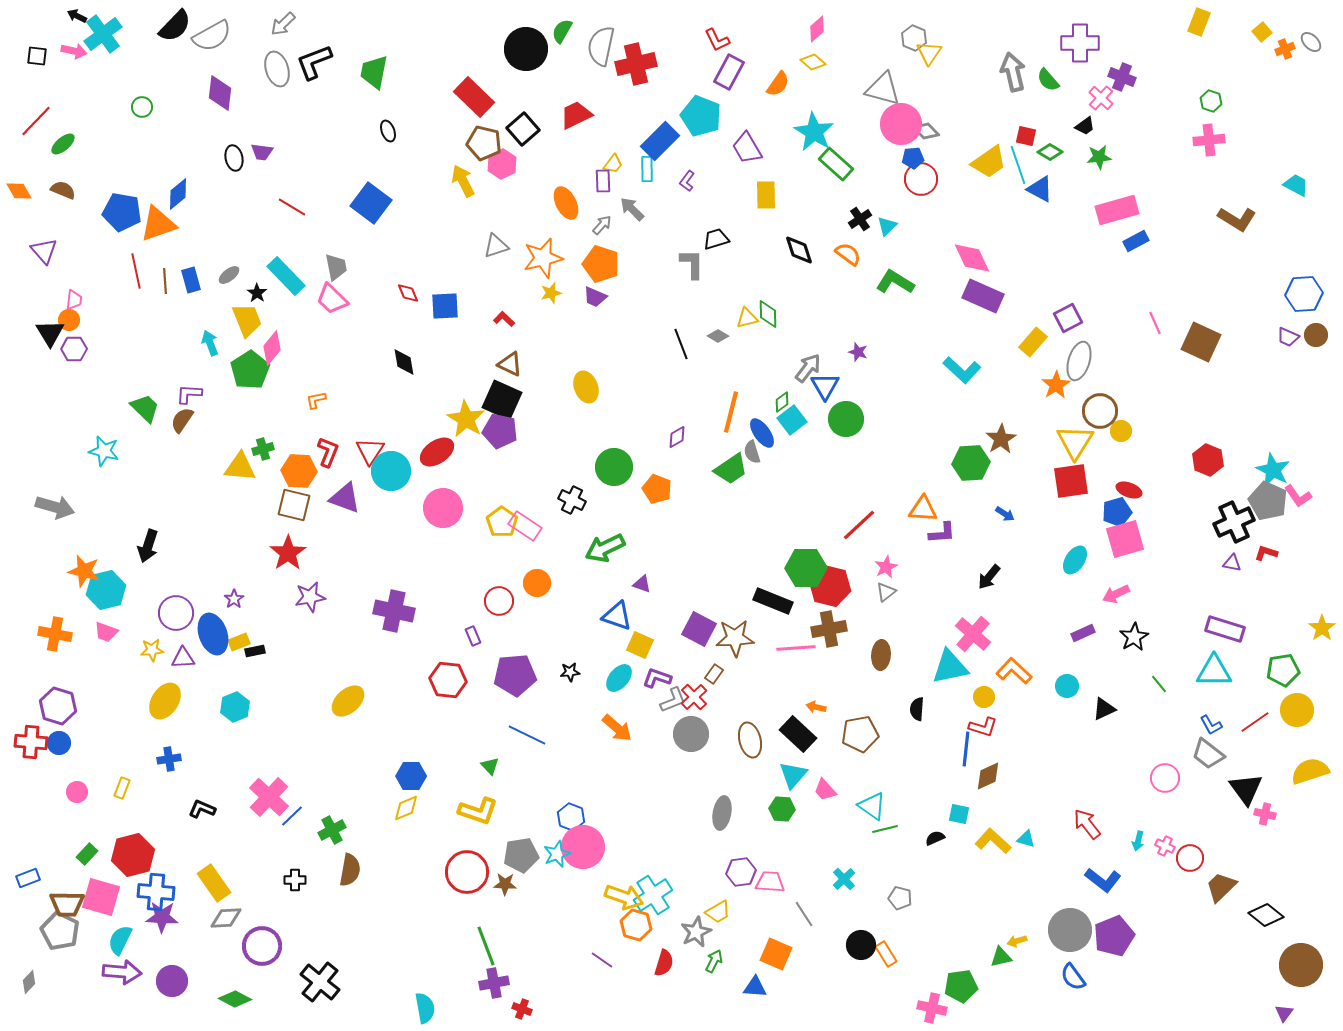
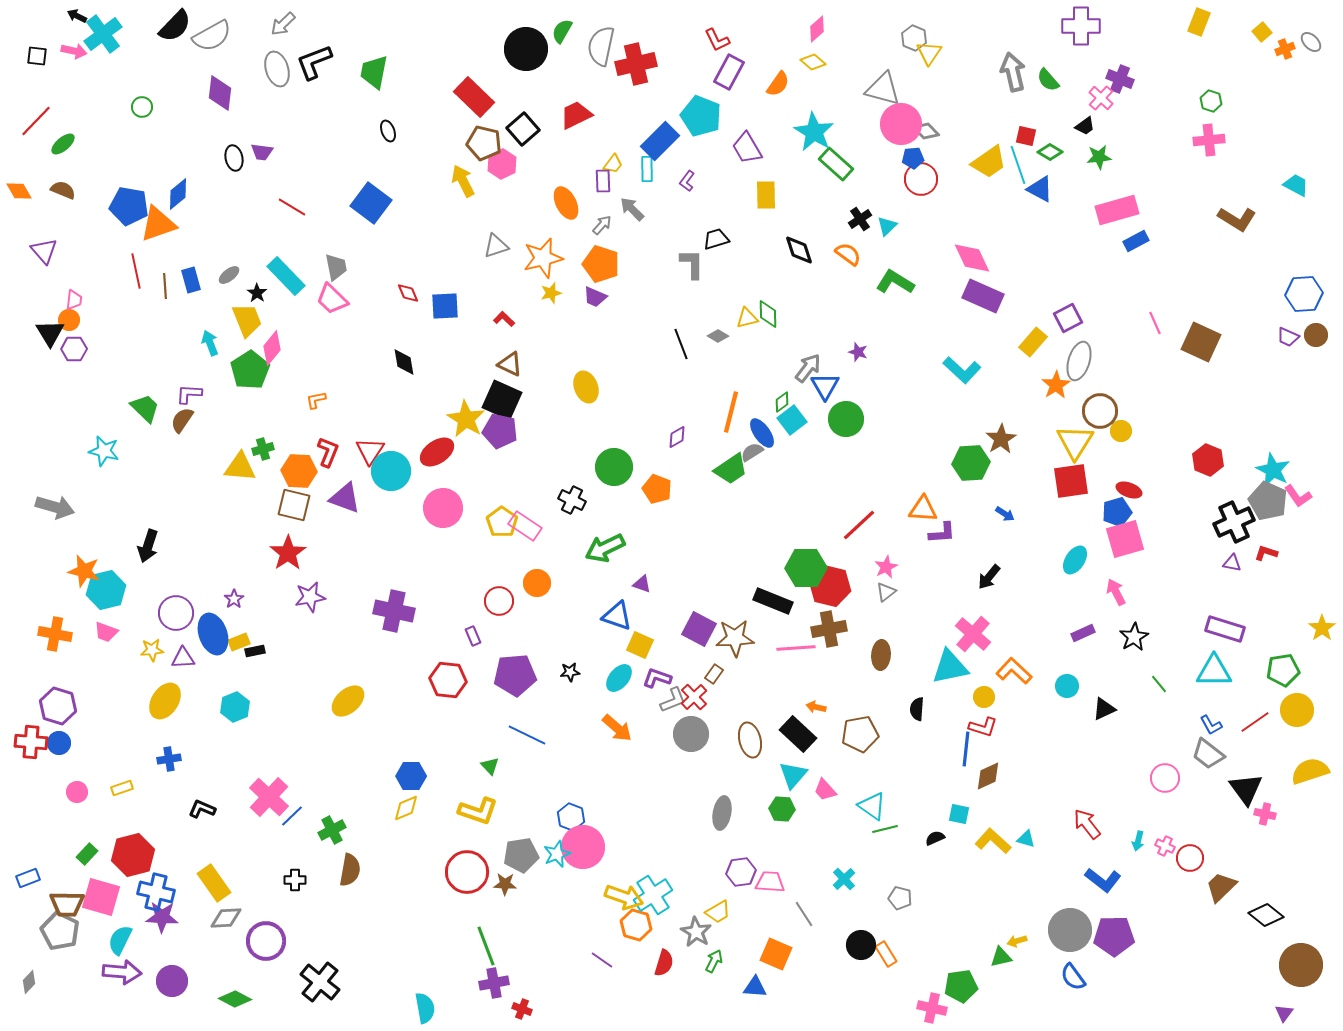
purple cross at (1080, 43): moved 1 px right, 17 px up
purple cross at (1122, 77): moved 2 px left, 2 px down
blue pentagon at (122, 212): moved 7 px right, 6 px up
brown line at (165, 281): moved 5 px down
gray semicircle at (752, 452): rotated 75 degrees clockwise
pink arrow at (1116, 594): moved 2 px up; rotated 88 degrees clockwise
yellow rectangle at (122, 788): rotated 50 degrees clockwise
blue cross at (156, 892): rotated 9 degrees clockwise
gray star at (696, 932): rotated 16 degrees counterclockwise
purple pentagon at (1114, 936): rotated 21 degrees clockwise
purple circle at (262, 946): moved 4 px right, 5 px up
